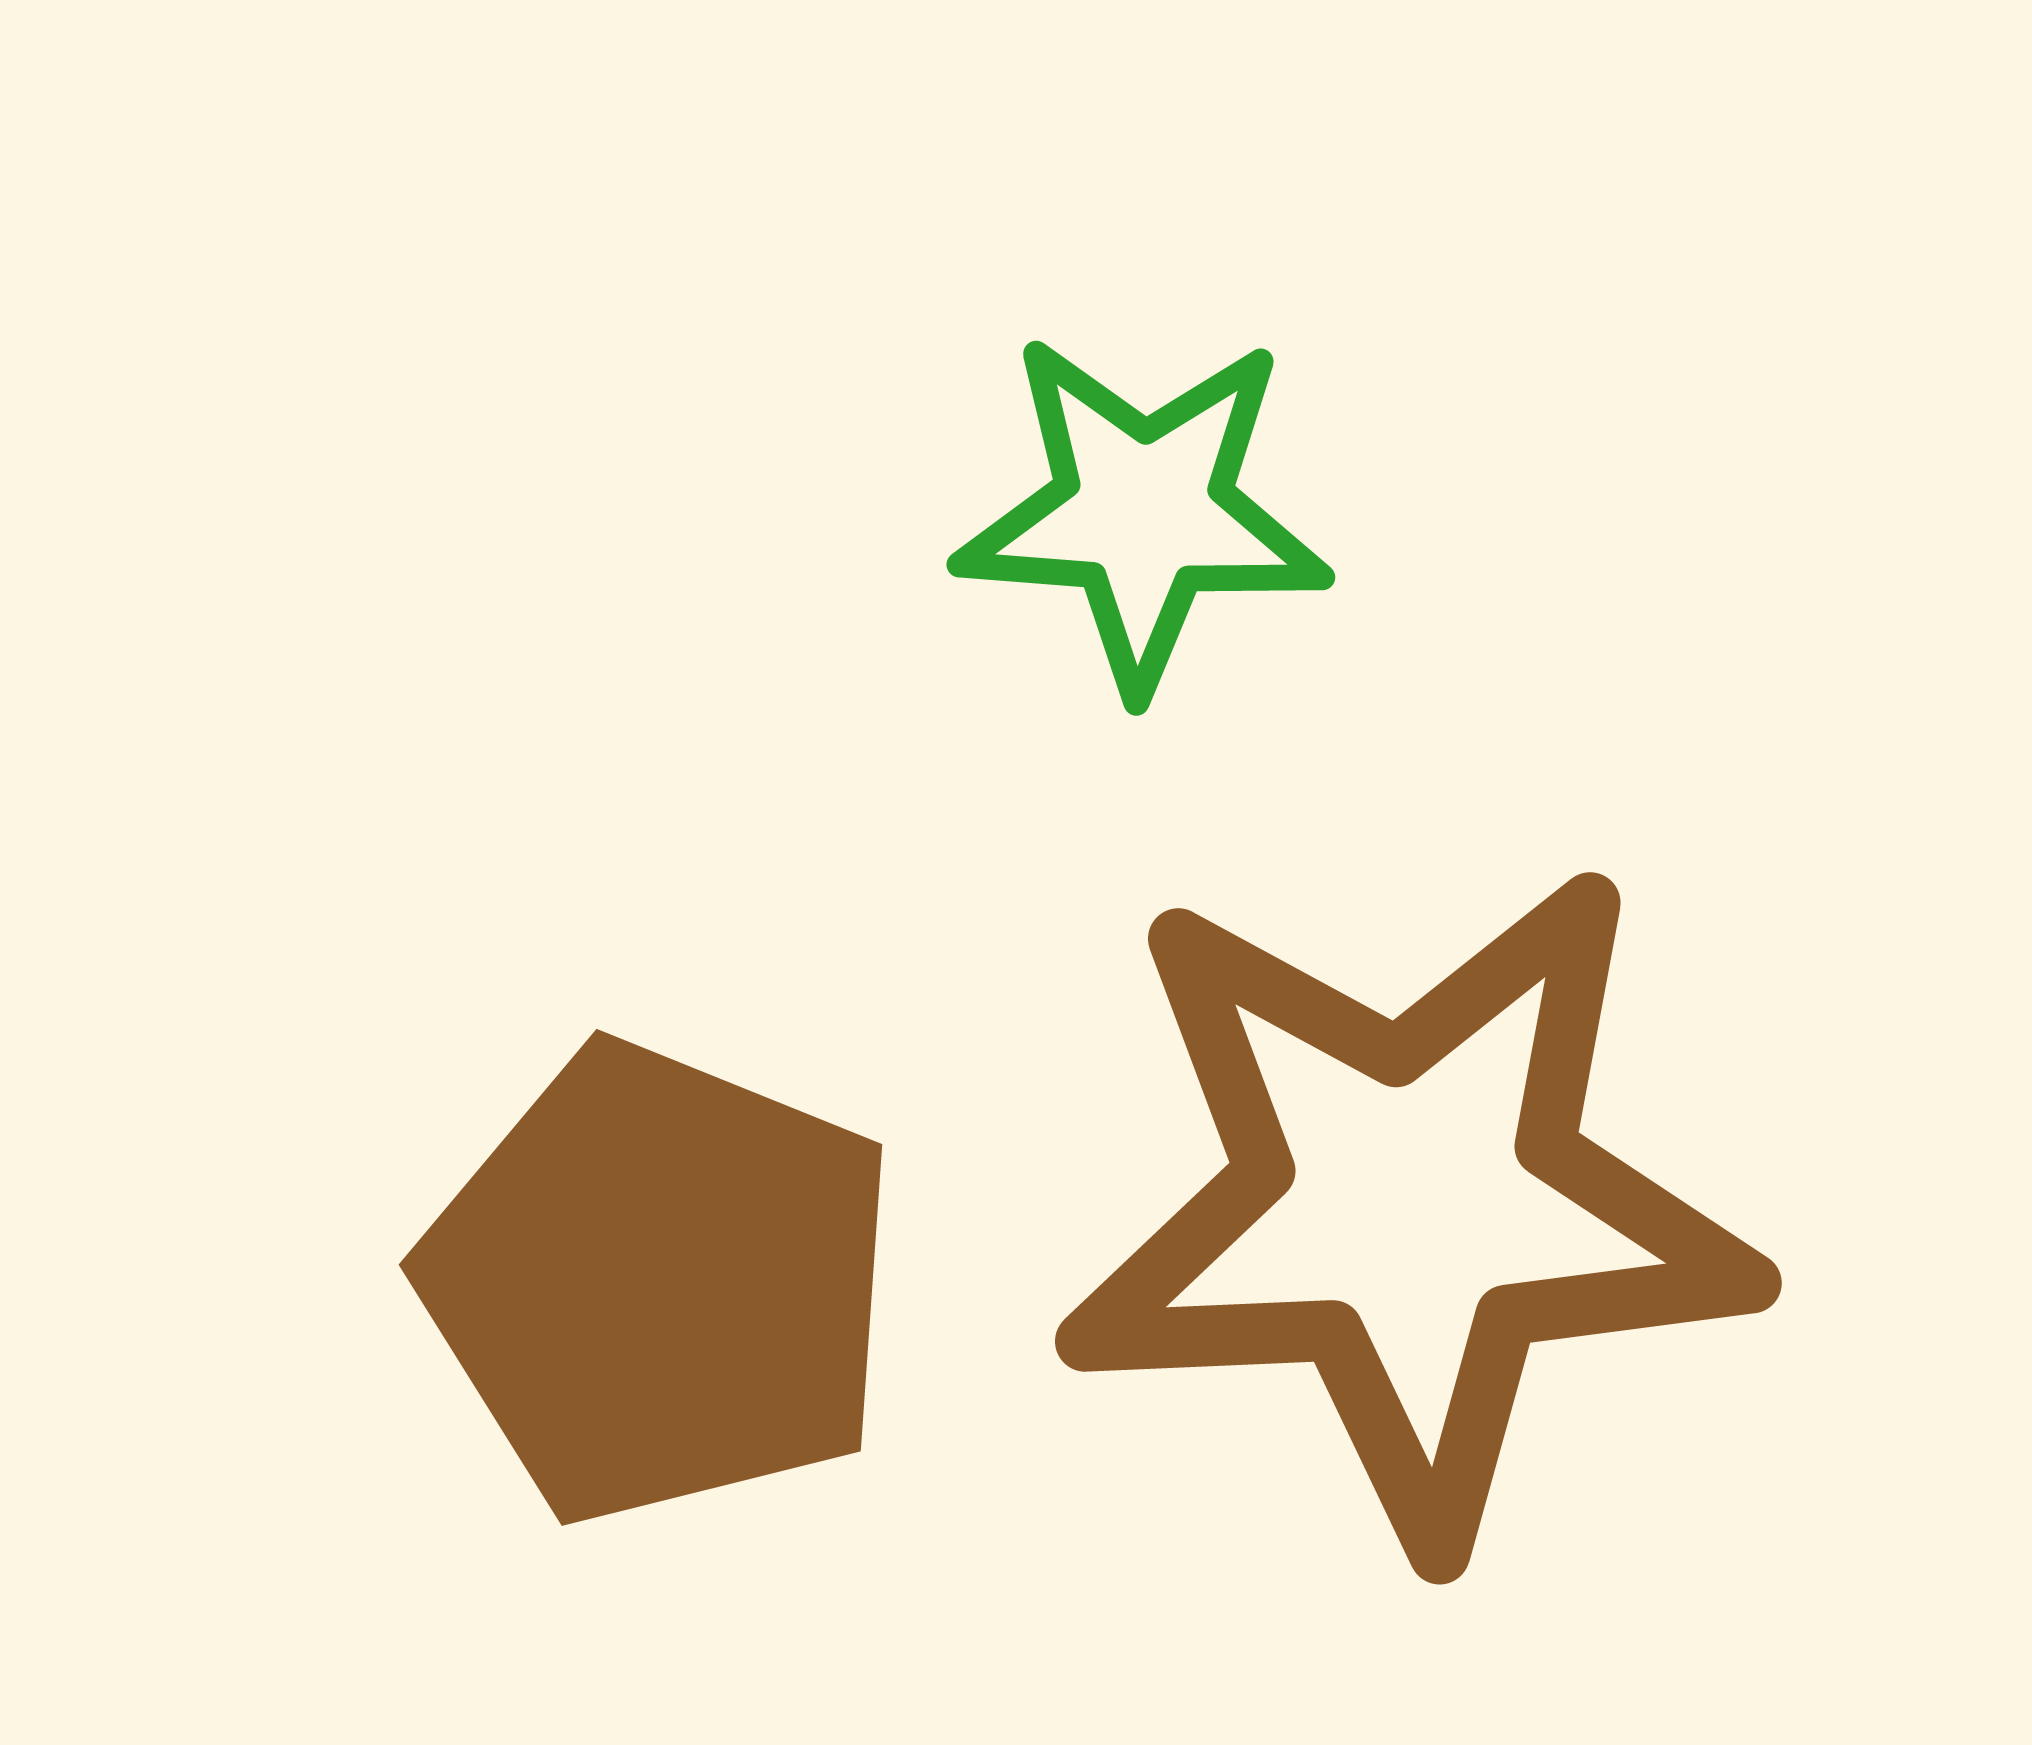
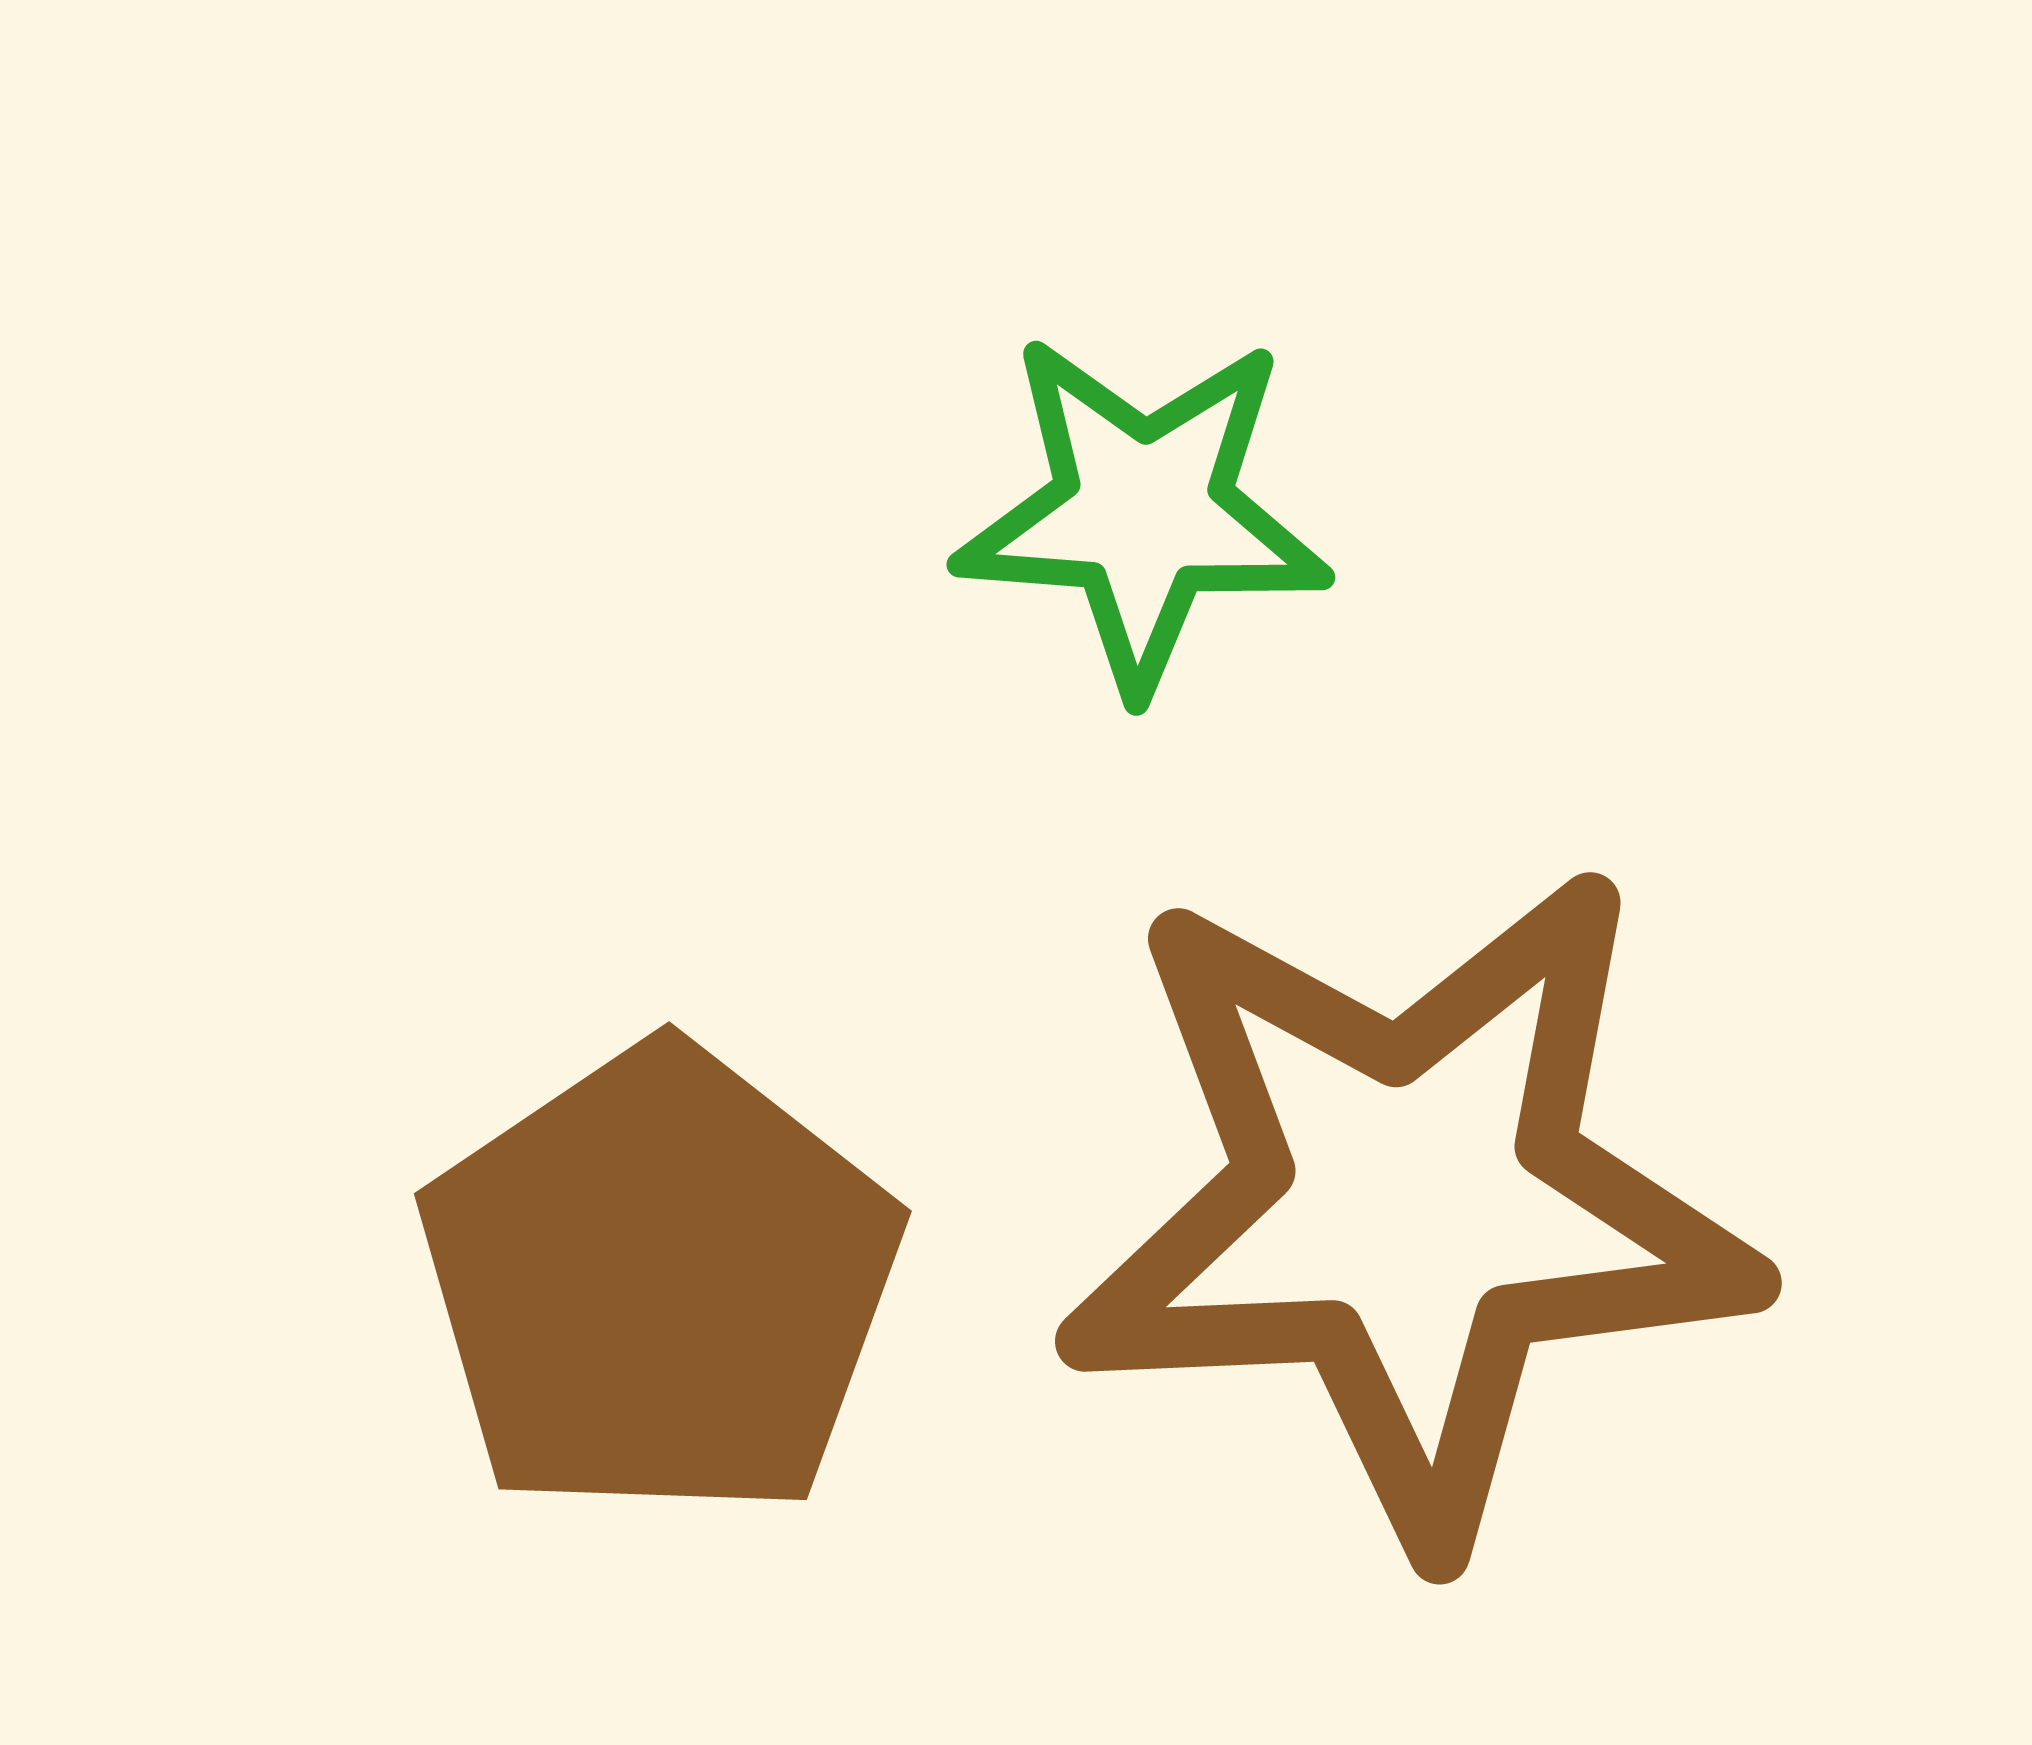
brown pentagon: rotated 16 degrees clockwise
